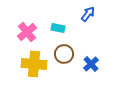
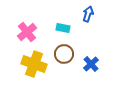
blue arrow: rotated 21 degrees counterclockwise
cyan rectangle: moved 5 px right
yellow cross: rotated 15 degrees clockwise
